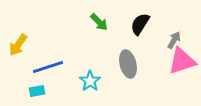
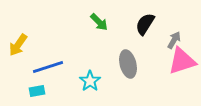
black semicircle: moved 5 px right
